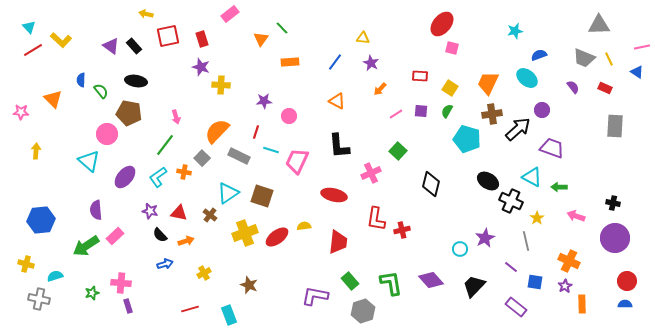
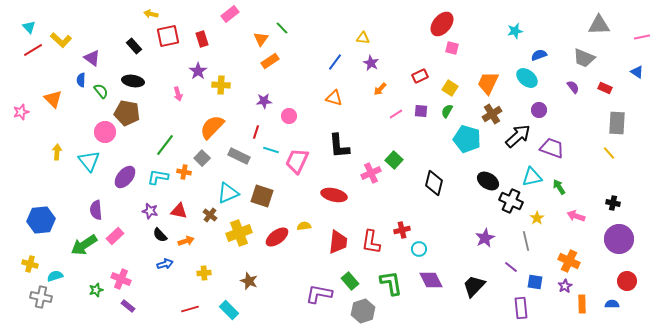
yellow arrow at (146, 14): moved 5 px right
purple triangle at (111, 46): moved 19 px left, 12 px down
pink line at (642, 47): moved 10 px up
yellow line at (609, 59): moved 94 px down; rotated 16 degrees counterclockwise
orange rectangle at (290, 62): moved 20 px left, 1 px up; rotated 30 degrees counterclockwise
purple star at (201, 67): moved 3 px left, 4 px down; rotated 18 degrees clockwise
red rectangle at (420, 76): rotated 28 degrees counterclockwise
black ellipse at (136, 81): moved 3 px left
orange triangle at (337, 101): moved 3 px left, 3 px up; rotated 12 degrees counterclockwise
purple circle at (542, 110): moved 3 px left
pink star at (21, 112): rotated 21 degrees counterclockwise
brown pentagon at (129, 113): moved 2 px left
brown cross at (492, 114): rotated 24 degrees counterclockwise
pink arrow at (176, 117): moved 2 px right, 23 px up
gray rectangle at (615, 126): moved 2 px right, 3 px up
black arrow at (518, 129): moved 7 px down
orange semicircle at (217, 131): moved 5 px left, 4 px up
pink circle at (107, 134): moved 2 px left, 2 px up
yellow arrow at (36, 151): moved 21 px right, 1 px down
green square at (398, 151): moved 4 px left, 9 px down
cyan triangle at (89, 161): rotated 10 degrees clockwise
cyan L-shape at (158, 177): rotated 45 degrees clockwise
cyan triangle at (532, 177): rotated 40 degrees counterclockwise
black diamond at (431, 184): moved 3 px right, 1 px up
green arrow at (559, 187): rotated 56 degrees clockwise
cyan triangle at (228, 193): rotated 10 degrees clockwise
red triangle at (179, 213): moved 2 px up
red L-shape at (376, 219): moved 5 px left, 23 px down
yellow cross at (245, 233): moved 6 px left
purple circle at (615, 238): moved 4 px right, 1 px down
green arrow at (86, 246): moved 2 px left, 1 px up
cyan circle at (460, 249): moved 41 px left
yellow cross at (26, 264): moved 4 px right
yellow cross at (204, 273): rotated 24 degrees clockwise
purple diamond at (431, 280): rotated 15 degrees clockwise
pink cross at (121, 283): moved 4 px up; rotated 18 degrees clockwise
brown star at (249, 285): moved 4 px up
green star at (92, 293): moved 4 px right, 3 px up
purple L-shape at (315, 296): moved 4 px right, 2 px up
gray cross at (39, 299): moved 2 px right, 2 px up
blue semicircle at (625, 304): moved 13 px left
purple rectangle at (128, 306): rotated 32 degrees counterclockwise
purple rectangle at (516, 307): moved 5 px right, 1 px down; rotated 45 degrees clockwise
cyan rectangle at (229, 315): moved 5 px up; rotated 24 degrees counterclockwise
